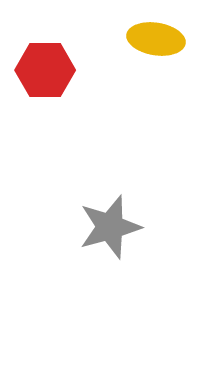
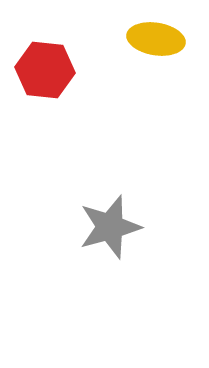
red hexagon: rotated 6 degrees clockwise
